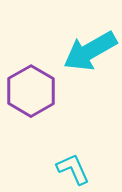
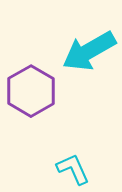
cyan arrow: moved 1 px left
